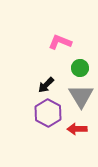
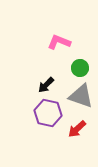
pink L-shape: moved 1 px left
gray triangle: rotated 40 degrees counterclockwise
purple hexagon: rotated 16 degrees counterclockwise
red arrow: rotated 42 degrees counterclockwise
